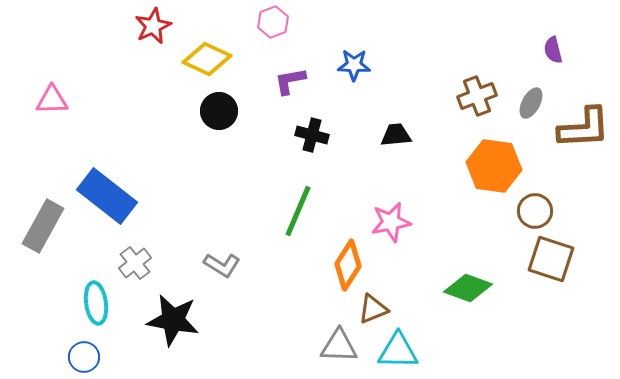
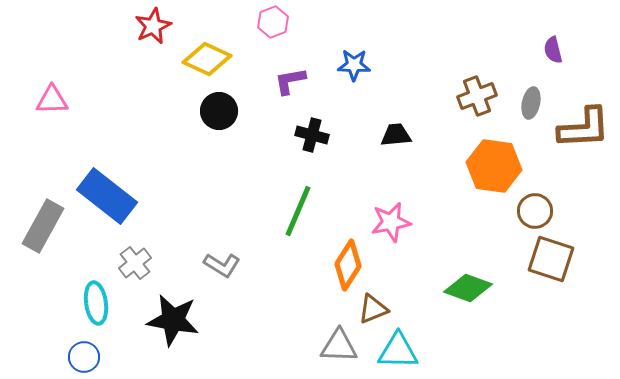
gray ellipse: rotated 16 degrees counterclockwise
